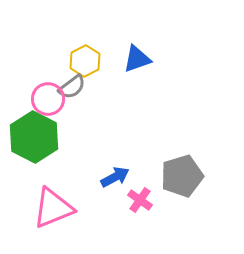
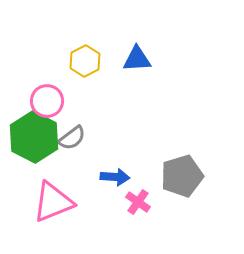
blue triangle: rotated 16 degrees clockwise
gray semicircle: moved 51 px down
pink circle: moved 1 px left, 2 px down
blue arrow: rotated 32 degrees clockwise
pink cross: moved 2 px left, 2 px down
pink triangle: moved 6 px up
